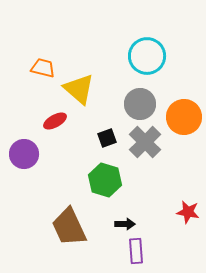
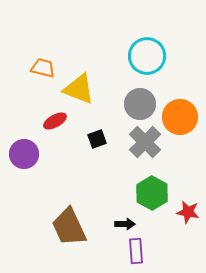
yellow triangle: rotated 20 degrees counterclockwise
orange circle: moved 4 px left
black square: moved 10 px left, 1 px down
green hexagon: moved 47 px right, 13 px down; rotated 12 degrees clockwise
